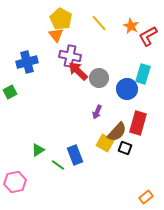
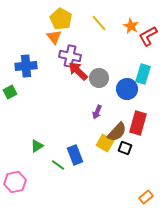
orange triangle: moved 2 px left, 2 px down
blue cross: moved 1 px left, 4 px down; rotated 10 degrees clockwise
green triangle: moved 1 px left, 4 px up
